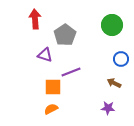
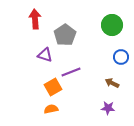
blue circle: moved 2 px up
brown arrow: moved 2 px left
orange square: rotated 30 degrees counterclockwise
orange semicircle: rotated 16 degrees clockwise
